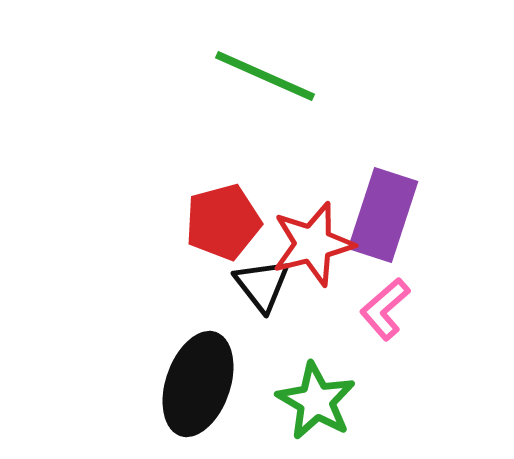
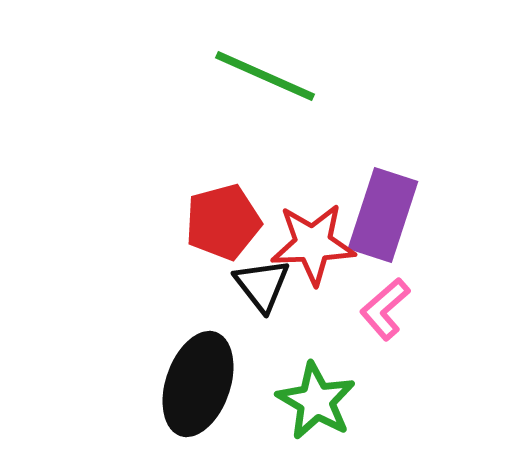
red star: rotated 12 degrees clockwise
